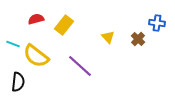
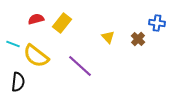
yellow rectangle: moved 2 px left, 2 px up
